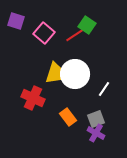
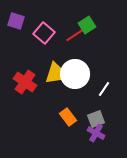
green square: rotated 24 degrees clockwise
red cross: moved 8 px left, 16 px up; rotated 10 degrees clockwise
